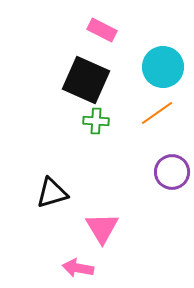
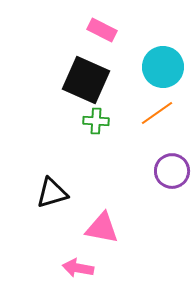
purple circle: moved 1 px up
pink triangle: rotated 48 degrees counterclockwise
